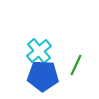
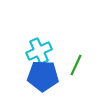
cyan cross: rotated 15 degrees clockwise
